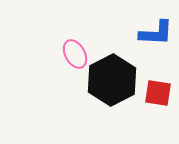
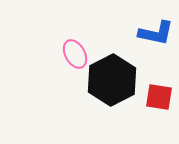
blue L-shape: rotated 9 degrees clockwise
red square: moved 1 px right, 4 px down
